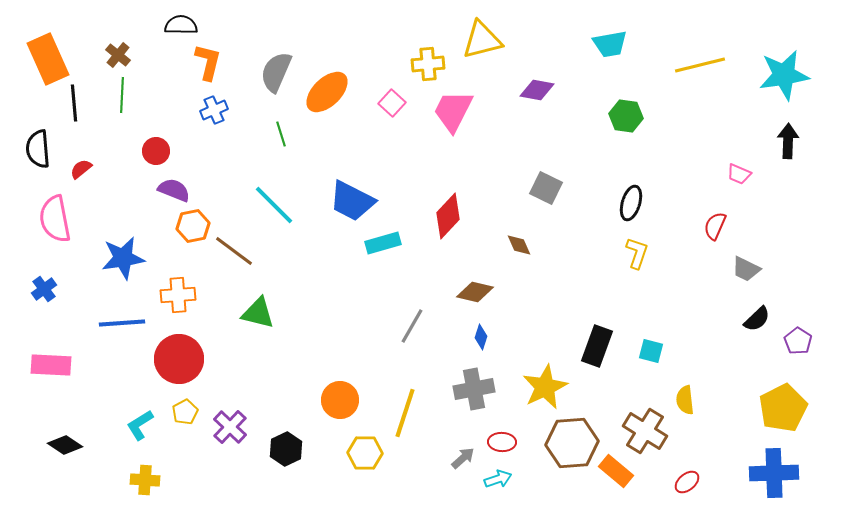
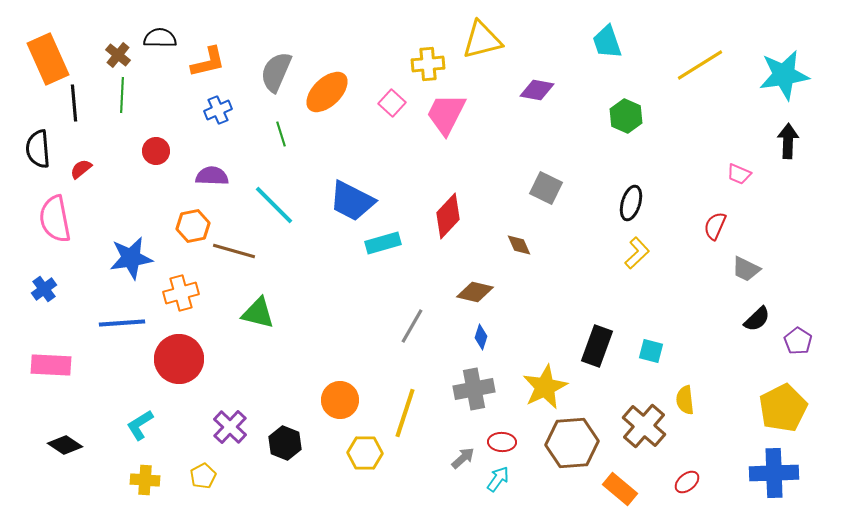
black semicircle at (181, 25): moved 21 px left, 13 px down
cyan trapezoid at (610, 44): moved 3 px left, 2 px up; rotated 81 degrees clockwise
orange L-shape at (208, 62): rotated 63 degrees clockwise
yellow line at (700, 65): rotated 18 degrees counterclockwise
blue cross at (214, 110): moved 4 px right
pink trapezoid at (453, 111): moved 7 px left, 3 px down
green hexagon at (626, 116): rotated 16 degrees clockwise
purple semicircle at (174, 190): moved 38 px right, 14 px up; rotated 20 degrees counterclockwise
brown line at (234, 251): rotated 21 degrees counterclockwise
yellow L-shape at (637, 253): rotated 28 degrees clockwise
blue star at (123, 258): moved 8 px right
orange cross at (178, 295): moved 3 px right, 2 px up; rotated 12 degrees counterclockwise
yellow pentagon at (185, 412): moved 18 px right, 64 px down
brown cross at (645, 431): moved 1 px left, 5 px up; rotated 9 degrees clockwise
black hexagon at (286, 449): moved 1 px left, 6 px up; rotated 12 degrees counterclockwise
orange rectangle at (616, 471): moved 4 px right, 18 px down
cyan arrow at (498, 479): rotated 36 degrees counterclockwise
